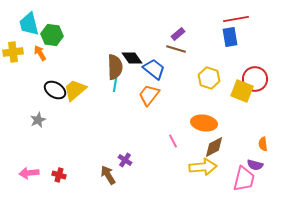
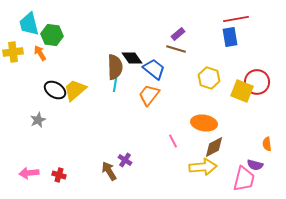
red circle: moved 2 px right, 3 px down
orange semicircle: moved 4 px right
brown arrow: moved 1 px right, 4 px up
